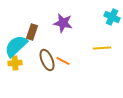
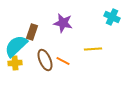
yellow line: moved 9 px left, 1 px down
brown ellipse: moved 2 px left
